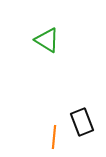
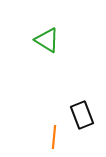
black rectangle: moved 7 px up
